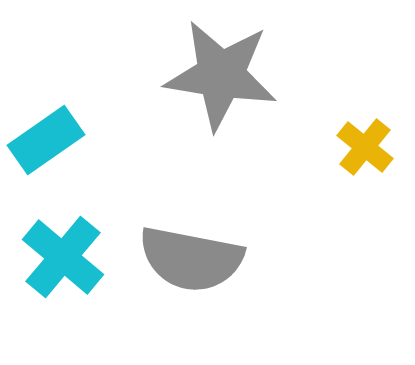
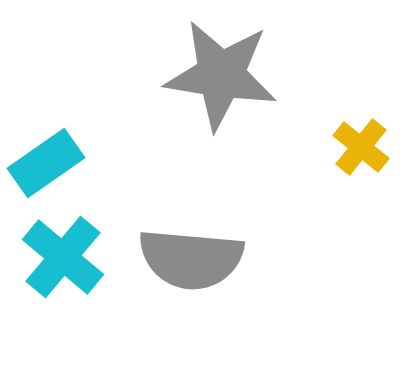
cyan rectangle: moved 23 px down
yellow cross: moved 4 px left
gray semicircle: rotated 6 degrees counterclockwise
